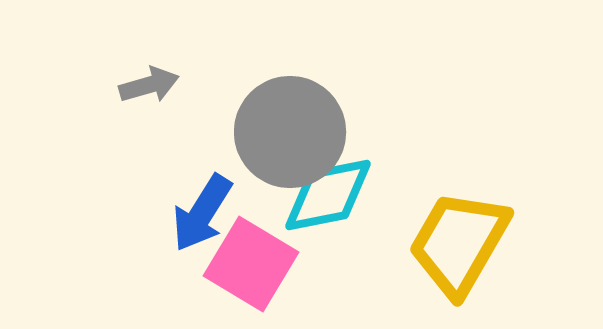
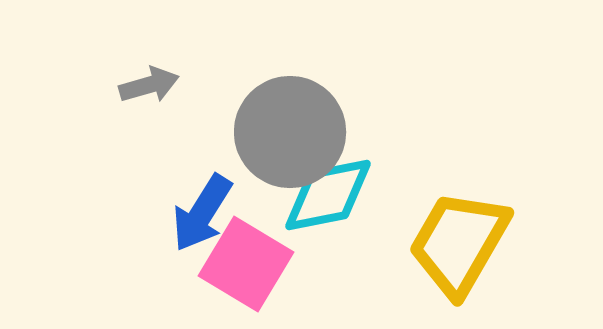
pink square: moved 5 px left
